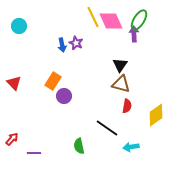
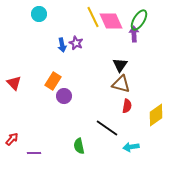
cyan circle: moved 20 px right, 12 px up
